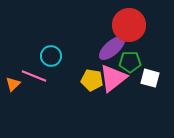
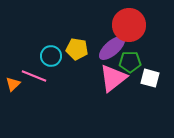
yellow pentagon: moved 15 px left, 31 px up
